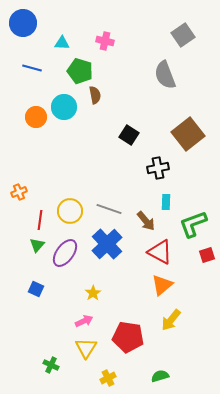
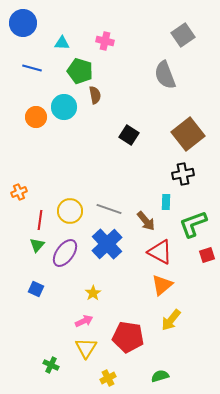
black cross: moved 25 px right, 6 px down
